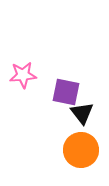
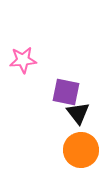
pink star: moved 15 px up
black triangle: moved 4 px left
